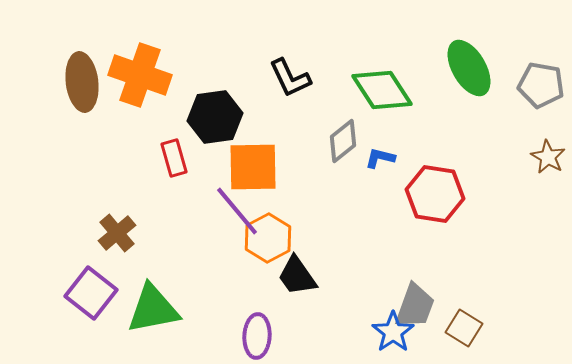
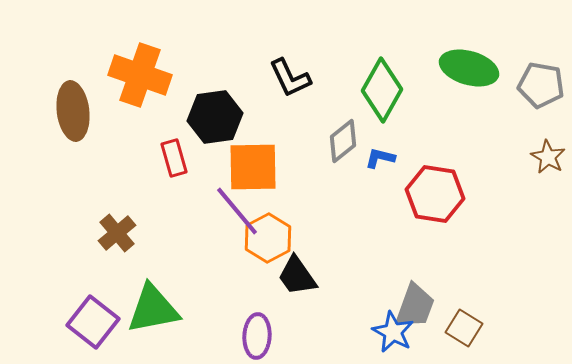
green ellipse: rotated 44 degrees counterclockwise
brown ellipse: moved 9 px left, 29 px down
green diamond: rotated 62 degrees clockwise
purple square: moved 2 px right, 29 px down
blue star: rotated 9 degrees counterclockwise
